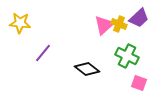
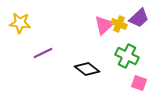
purple line: rotated 24 degrees clockwise
